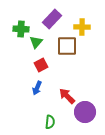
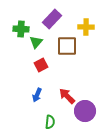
yellow cross: moved 4 px right
blue arrow: moved 7 px down
purple circle: moved 1 px up
